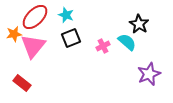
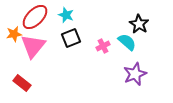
purple star: moved 14 px left
